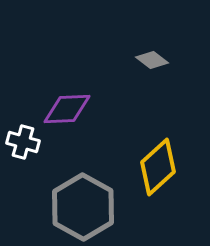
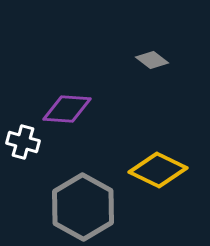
purple diamond: rotated 6 degrees clockwise
yellow diamond: moved 3 px down; rotated 68 degrees clockwise
